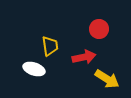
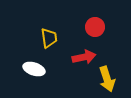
red circle: moved 4 px left, 2 px up
yellow trapezoid: moved 1 px left, 8 px up
yellow arrow: rotated 40 degrees clockwise
